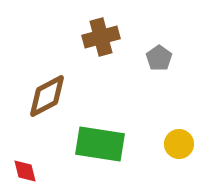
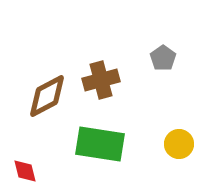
brown cross: moved 43 px down
gray pentagon: moved 4 px right
